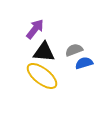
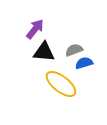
yellow ellipse: moved 19 px right, 8 px down
